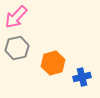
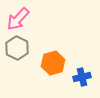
pink arrow: moved 2 px right, 2 px down
gray hexagon: rotated 20 degrees counterclockwise
